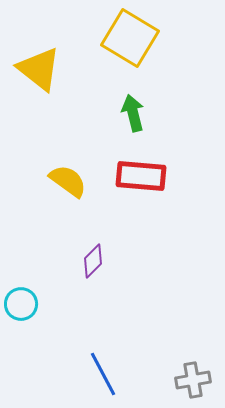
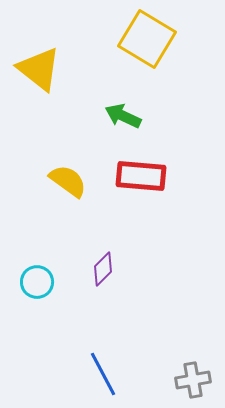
yellow square: moved 17 px right, 1 px down
green arrow: moved 10 px left, 3 px down; rotated 51 degrees counterclockwise
purple diamond: moved 10 px right, 8 px down
cyan circle: moved 16 px right, 22 px up
